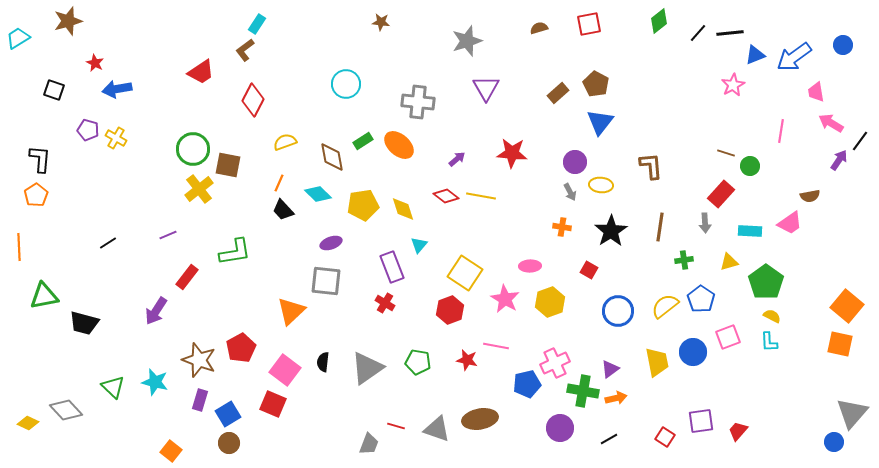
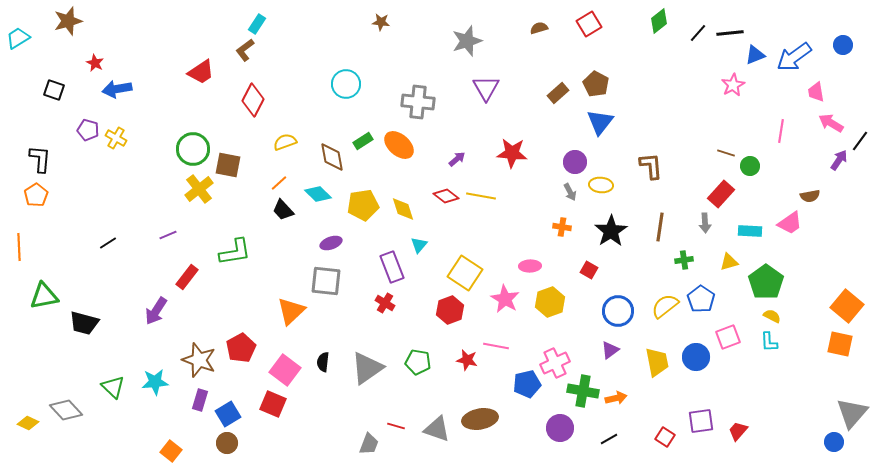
red square at (589, 24): rotated 20 degrees counterclockwise
orange line at (279, 183): rotated 24 degrees clockwise
blue circle at (693, 352): moved 3 px right, 5 px down
purple triangle at (610, 369): moved 19 px up
cyan star at (155, 382): rotated 20 degrees counterclockwise
brown circle at (229, 443): moved 2 px left
